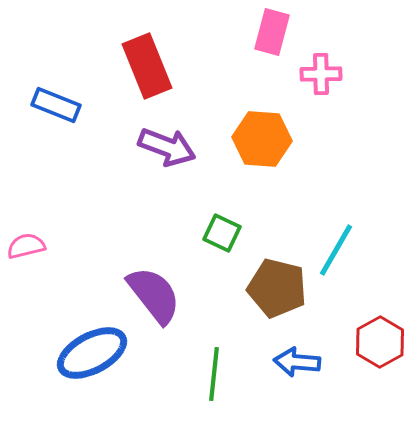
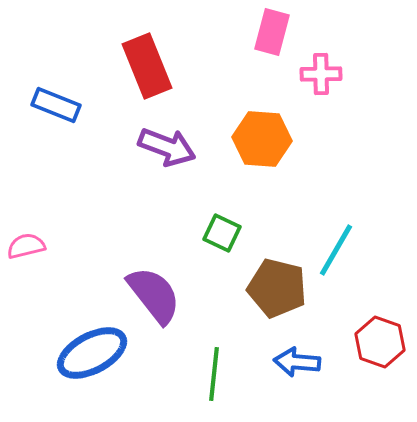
red hexagon: rotated 12 degrees counterclockwise
